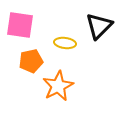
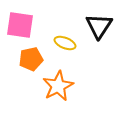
black triangle: rotated 12 degrees counterclockwise
yellow ellipse: rotated 15 degrees clockwise
orange pentagon: moved 2 px up
